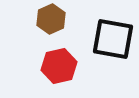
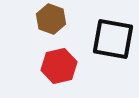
brown hexagon: rotated 16 degrees counterclockwise
